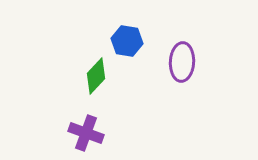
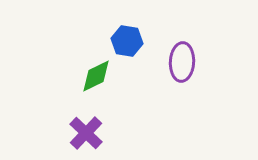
green diamond: rotated 21 degrees clockwise
purple cross: rotated 24 degrees clockwise
